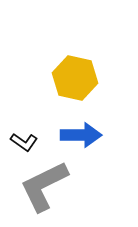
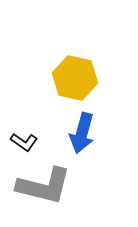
blue arrow: moved 1 px right, 2 px up; rotated 105 degrees clockwise
gray L-shape: rotated 140 degrees counterclockwise
